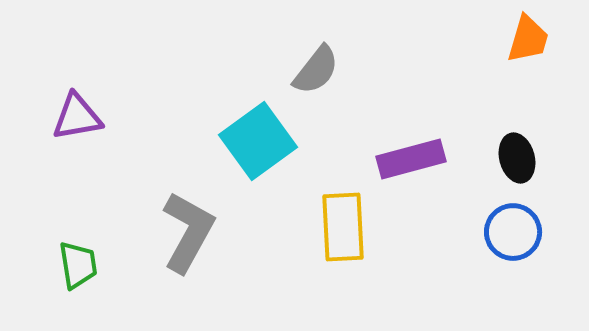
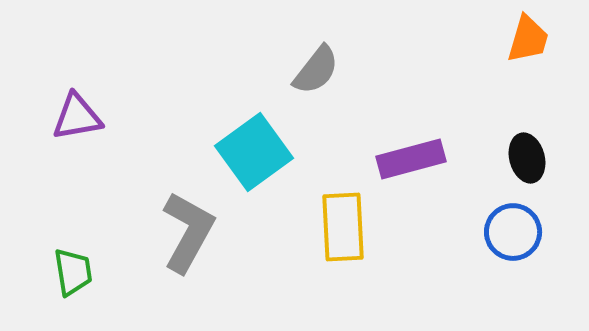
cyan square: moved 4 px left, 11 px down
black ellipse: moved 10 px right
green trapezoid: moved 5 px left, 7 px down
